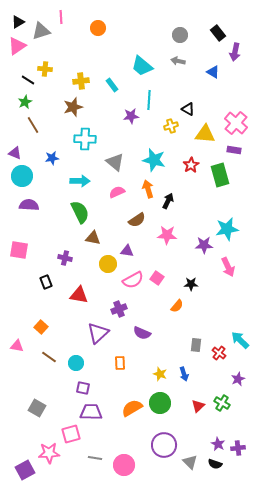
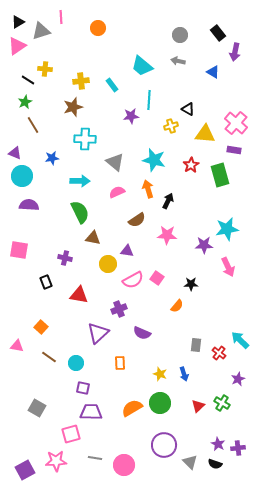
pink star at (49, 453): moved 7 px right, 8 px down
